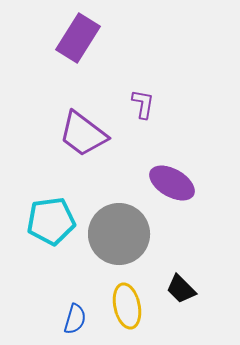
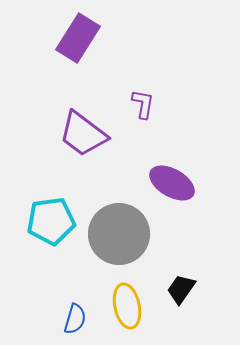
black trapezoid: rotated 80 degrees clockwise
